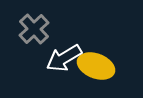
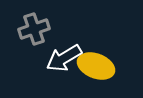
gray cross: rotated 24 degrees clockwise
